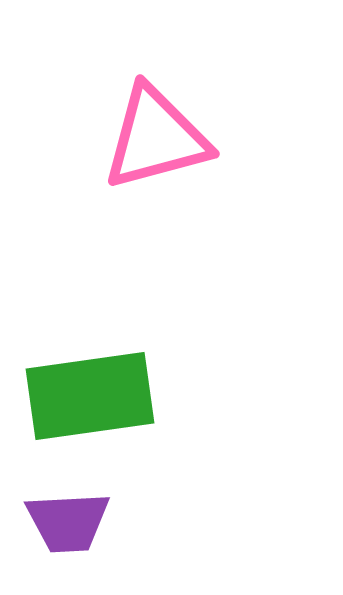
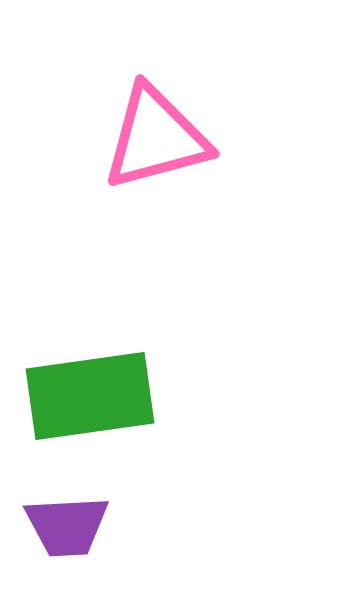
purple trapezoid: moved 1 px left, 4 px down
